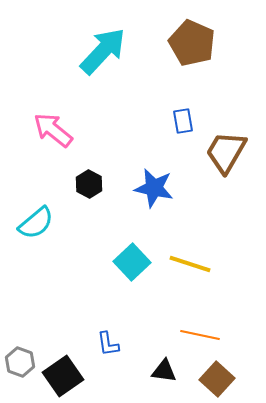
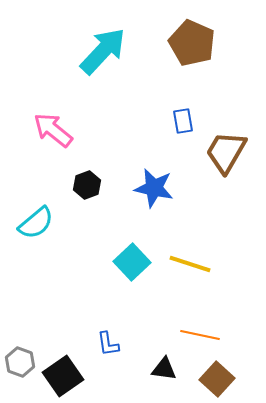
black hexagon: moved 2 px left, 1 px down; rotated 12 degrees clockwise
black triangle: moved 2 px up
